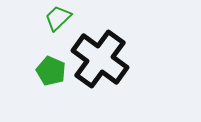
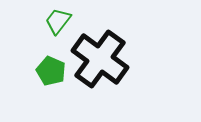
green trapezoid: moved 3 px down; rotated 8 degrees counterclockwise
